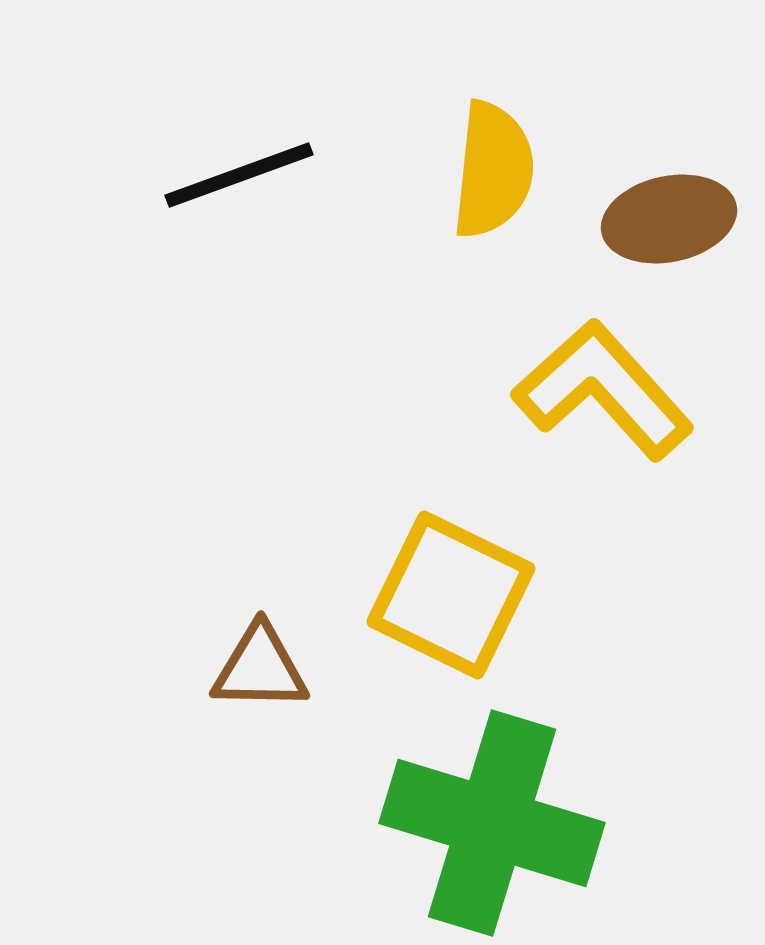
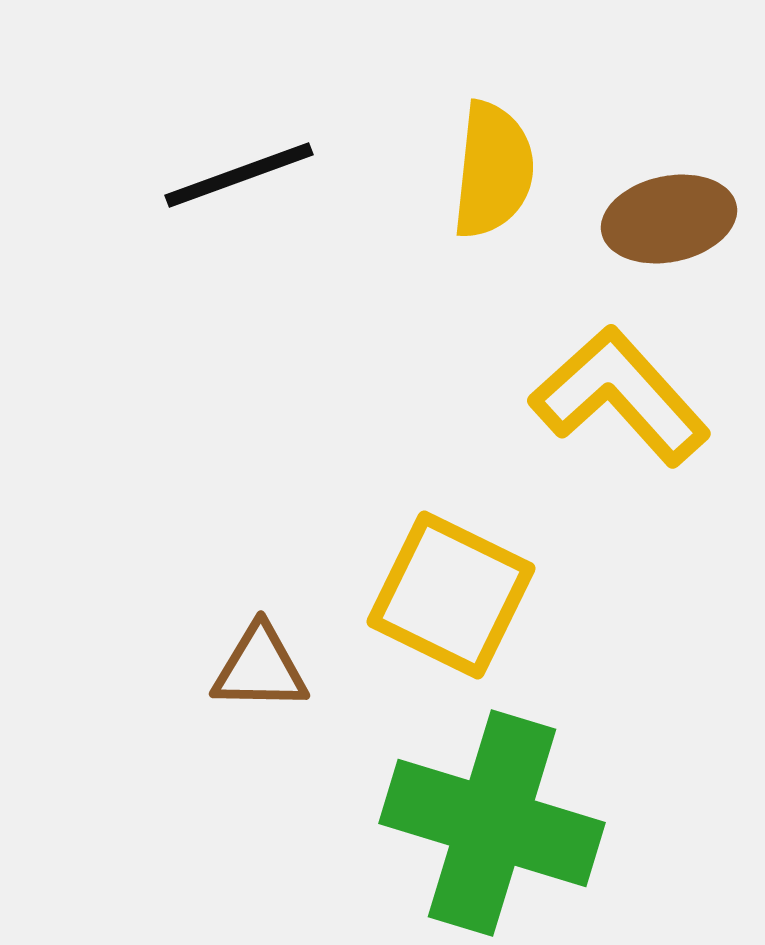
yellow L-shape: moved 17 px right, 6 px down
